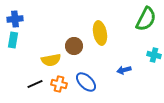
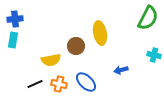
green semicircle: moved 2 px right, 1 px up
brown circle: moved 2 px right
blue arrow: moved 3 px left
